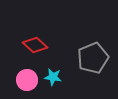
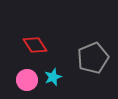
red diamond: rotated 15 degrees clockwise
cyan star: rotated 30 degrees counterclockwise
